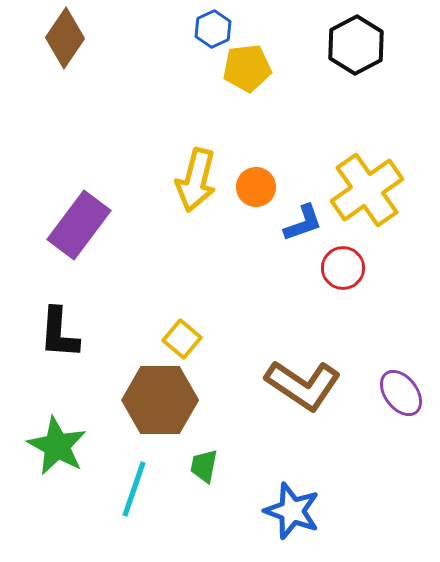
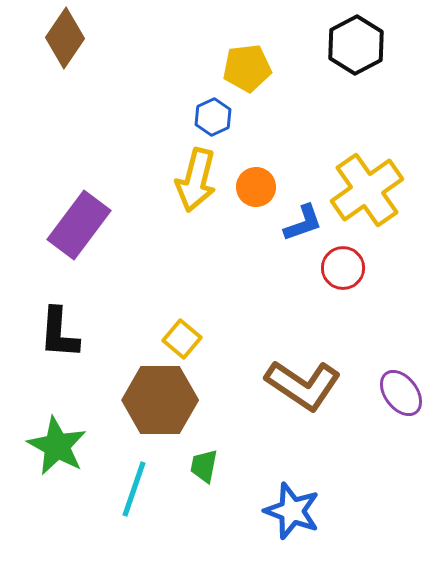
blue hexagon: moved 88 px down
